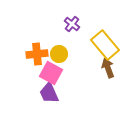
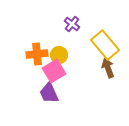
yellow circle: moved 1 px down
pink square: moved 3 px right, 2 px up; rotated 30 degrees clockwise
